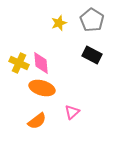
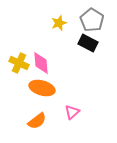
black rectangle: moved 4 px left, 12 px up
